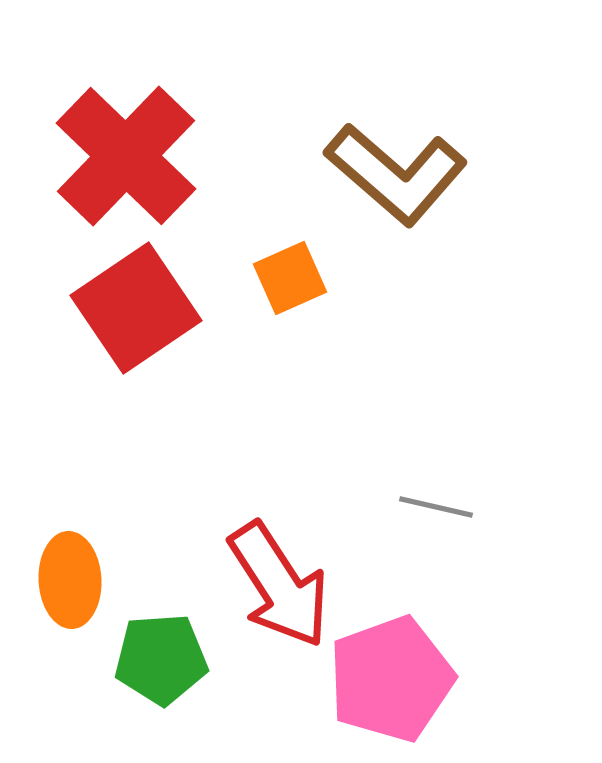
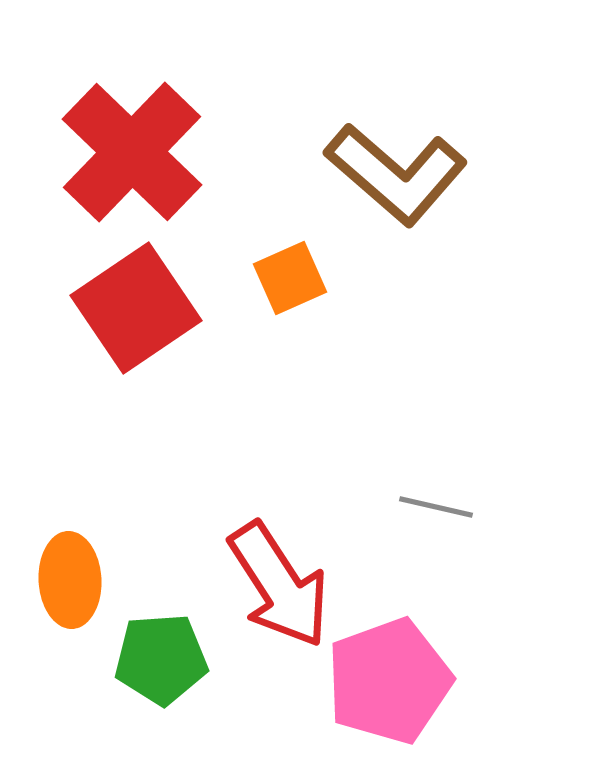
red cross: moved 6 px right, 4 px up
pink pentagon: moved 2 px left, 2 px down
